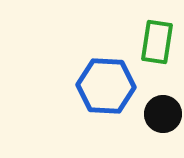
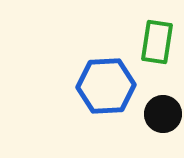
blue hexagon: rotated 6 degrees counterclockwise
